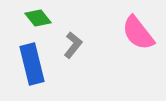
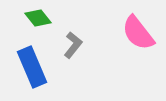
blue rectangle: moved 3 px down; rotated 9 degrees counterclockwise
